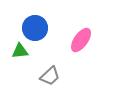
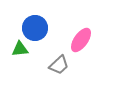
green triangle: moved 2 px up
gray trapezoid: moved 9 px right, 11 px up
